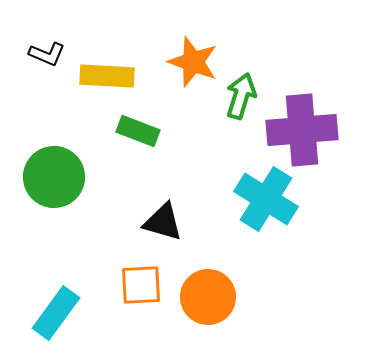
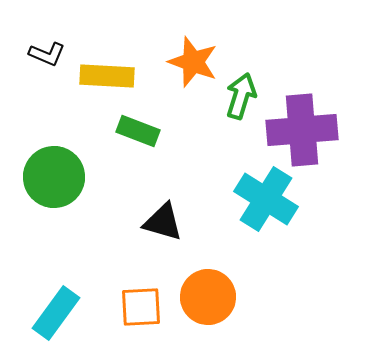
orange square: moved 22 px down
